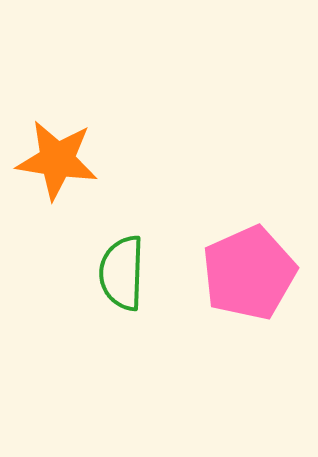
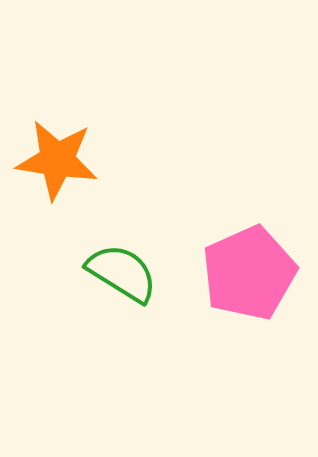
green semicircle: rotated 120 degrees clockwise
